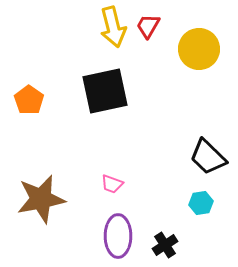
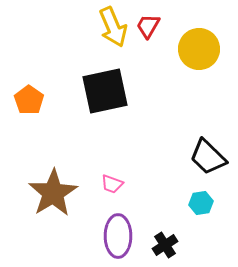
yellow arrow: rotated 9 degrees counterclockwise
brown star: moved 12 px right, 6 px up; rotated 21 degrees counterclockwise
